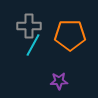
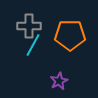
purple star: rotated 24 degrees counterclockwise
